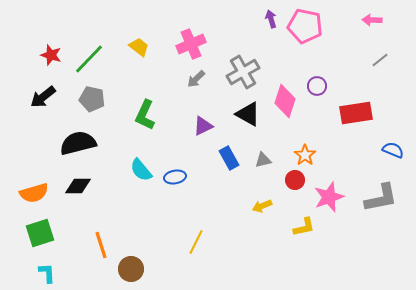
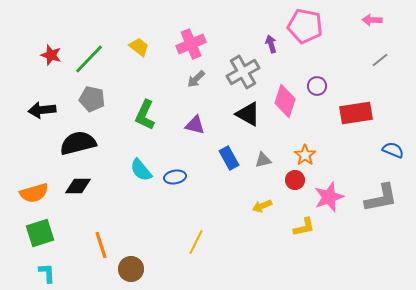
purple arrow: moved 25 px down
black arrow: moved 1 px left, 13 px down; rotated 32 degrees clockwise
purple triangle: moved 8 px left, 1 px up; rotated 40 degrees clockwise
